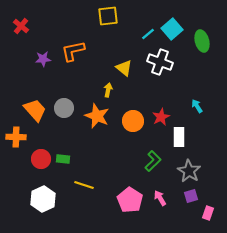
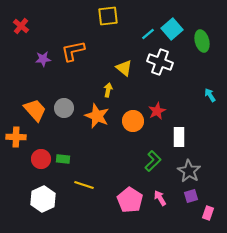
cyan arrow: moved 13 px right, 11 px up
red star: moved 4 px left, 6 px up
